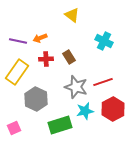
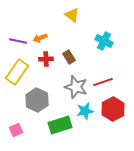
gray hexagon: moved 1 px right, 1 px down
pink square: moved 2 px right, 2 px down
